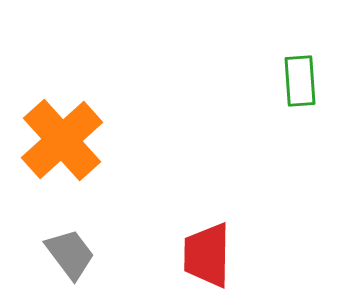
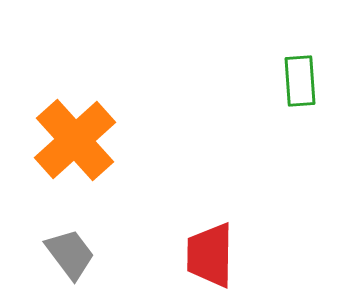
orange cross: moved 13 px right
red trapezoid: moved 3 px right
